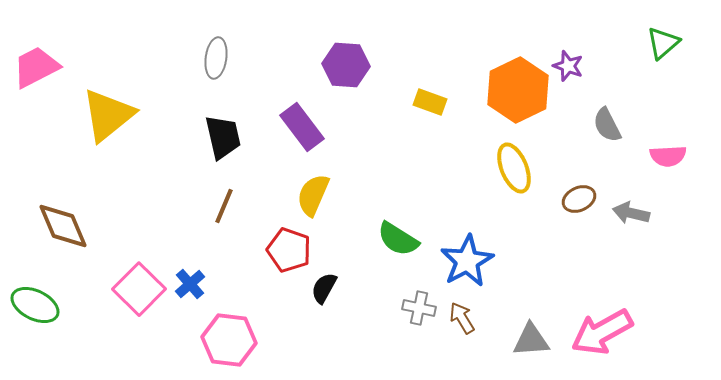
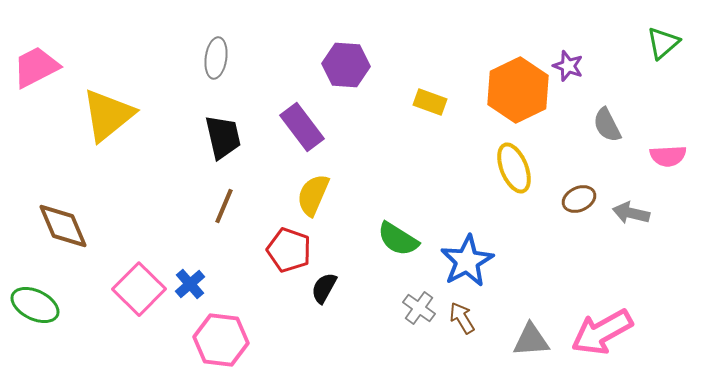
gray cross: rotated 24 degrees clockwise
pink hexagon: moved 8 px left
